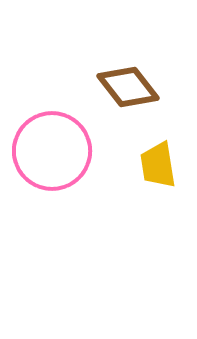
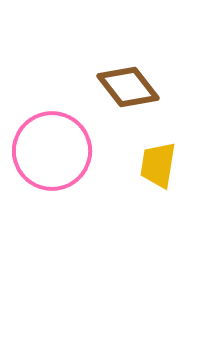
yellow trapezoid: rotated 18 degrees clockwise
